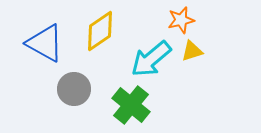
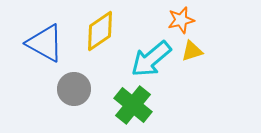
green cross: moved 2 px right
